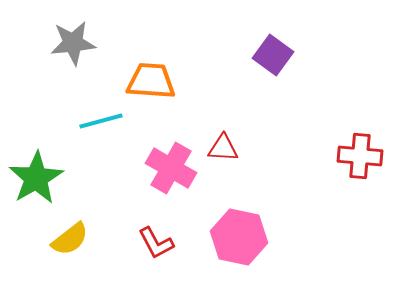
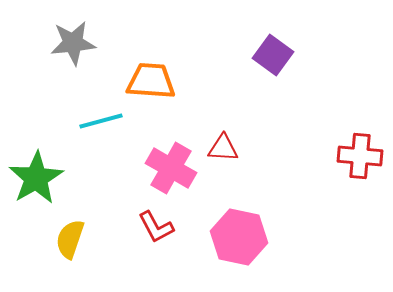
yellow semicircle: rotated 147 degrees clockwise
red L-shape: moved 16 px up
